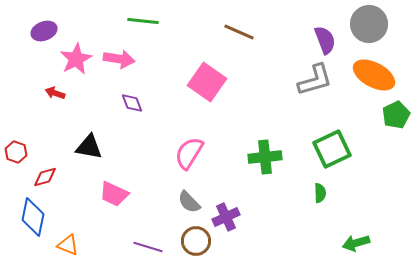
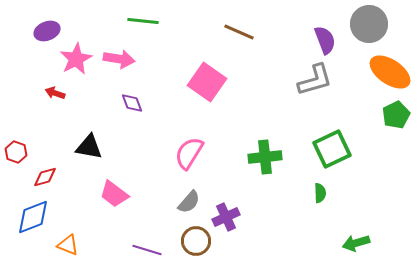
purple ellipse: moved 3 px right
orange ellipse: moved 16 px right, 3 px up; rotated 6 degrees clockwise
pink trapezoid: rotated 12 degrees clockwise
gray semicircle: rotated 95 degrees counterclockwise
blue diamond: rotated 57 degrees clockwise
purple line: moved 1 px left, 3 px down
